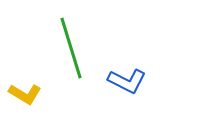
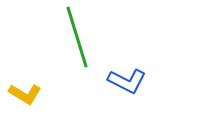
green line: moved 6 px right, 11 px up
